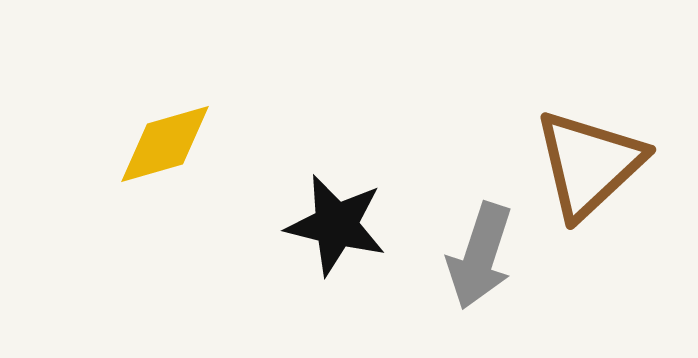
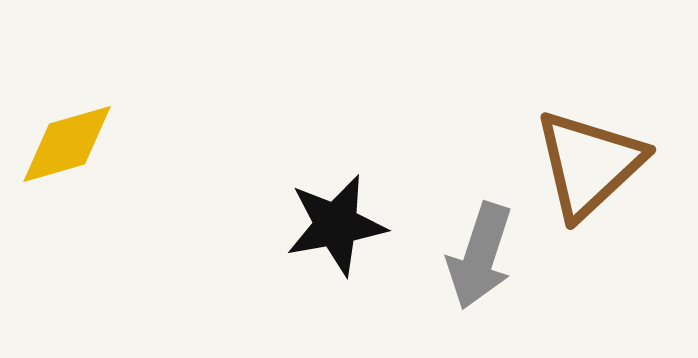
yellow diamond: moved 98 px left
black star: rotated 24 degrees counterclockwise
